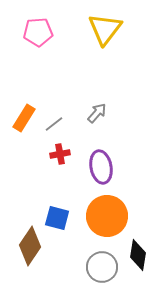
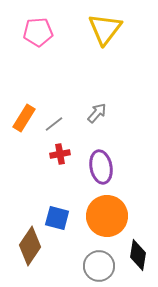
gray circle: moved 3 px left, 1 px up
